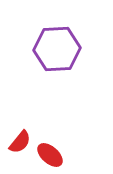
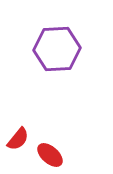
red semicircle: moved 2 px left, 3 px up
